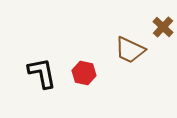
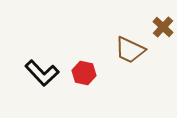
black L-shape: rotated 148 degrees clockwise
